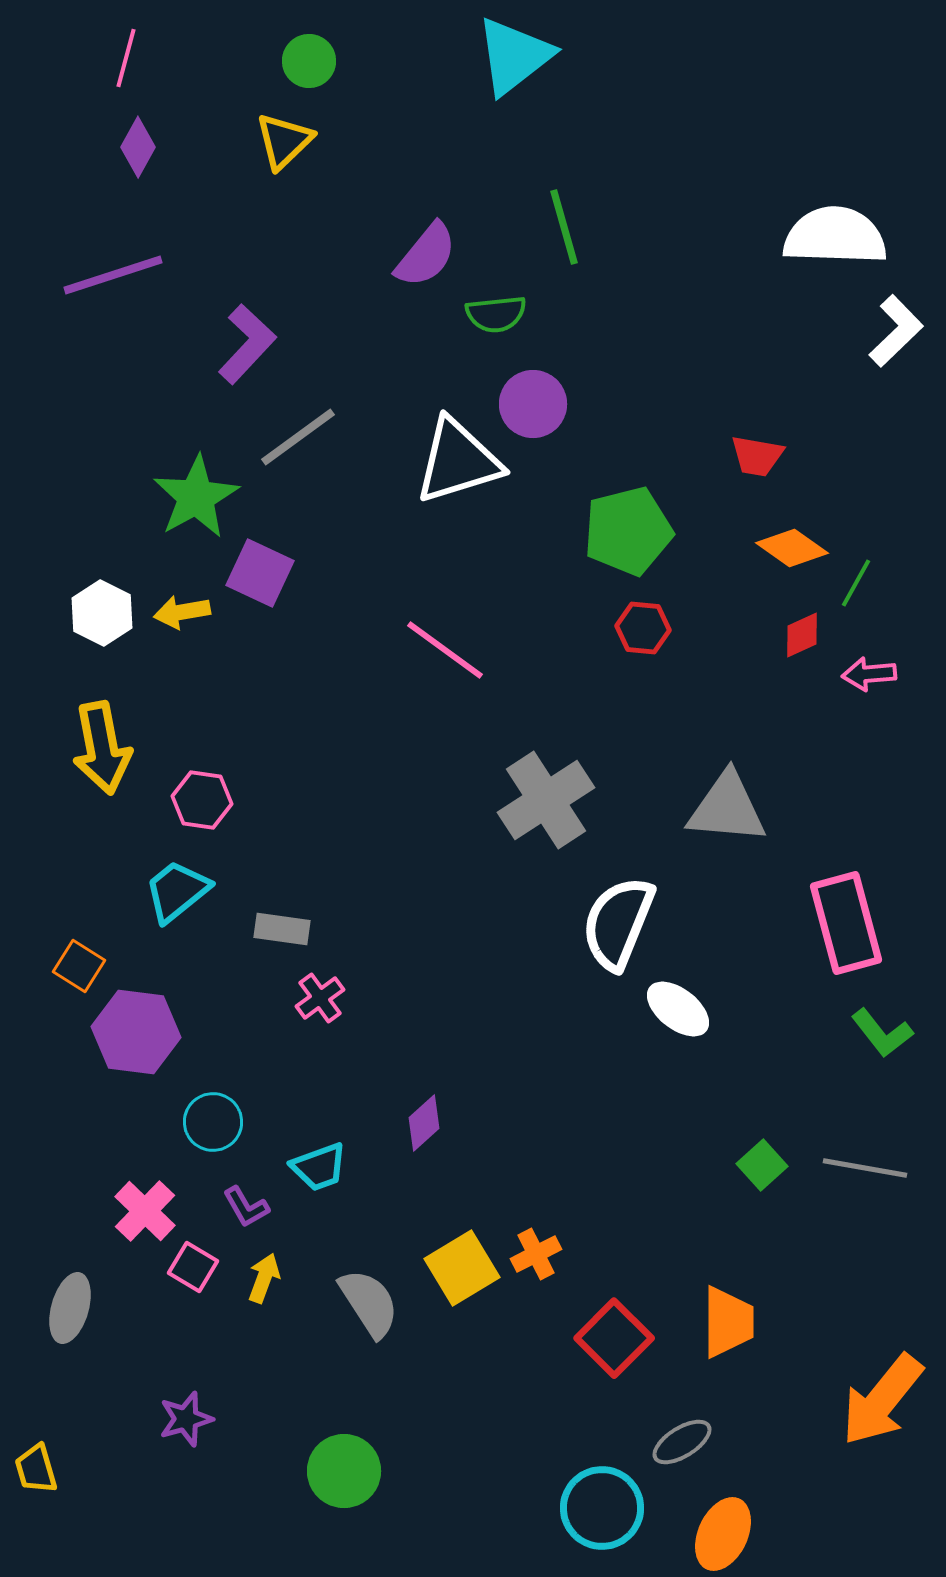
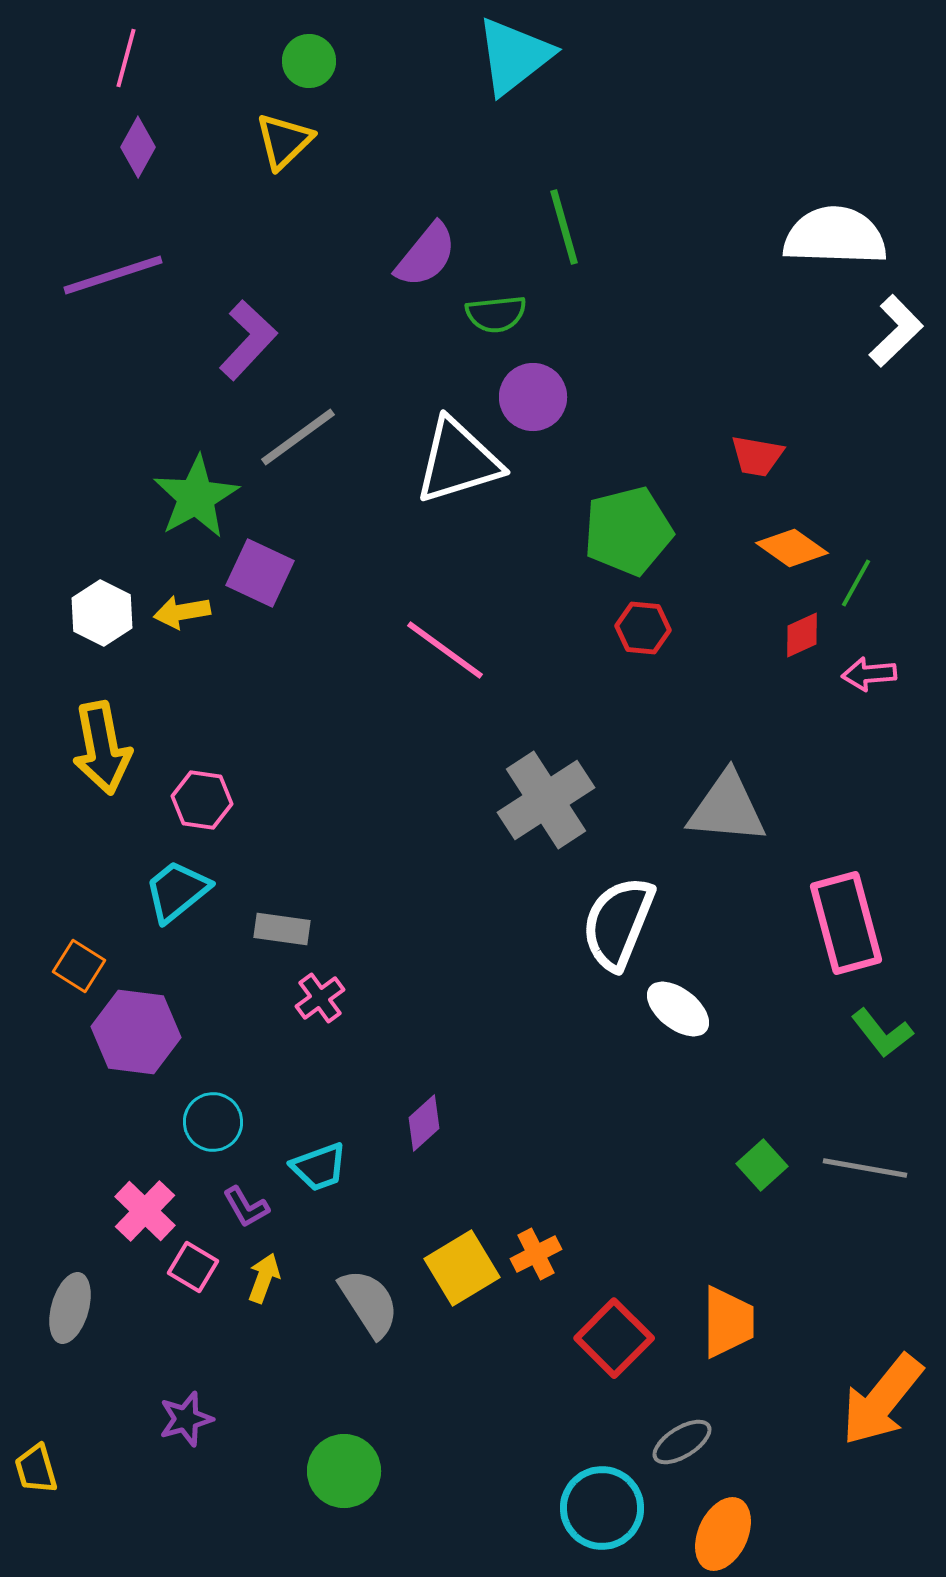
purple L-shape at (247, 344): moved 1 px right, 4 px up
purple circle at (533, 404): moved 7 px up
